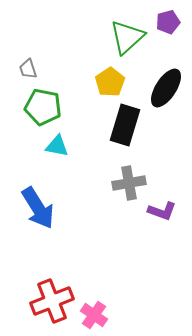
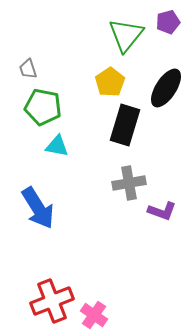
green triangle: moved 1 px left, 2 px up; rotated 9 degrees counterclockwise
